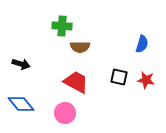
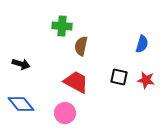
brown semicircle: moved 1 px right, 1 px up; rotated 102 degrees clockwise
